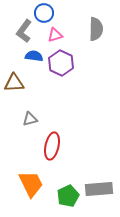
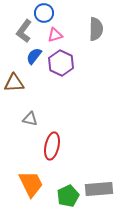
blue semicircle: rotated 60 degrees counterclockwise
gray triangle: rotated 28 degrees clockwise
